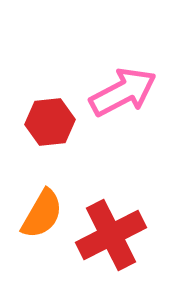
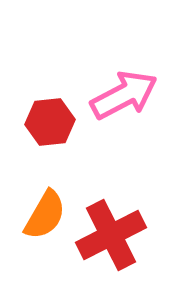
pink arrow: moved 1 px right, 3 px down
orange semicircle: moved 3 px right, 1 px down
